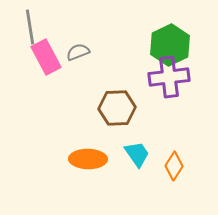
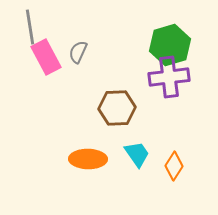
green hexagon: rotated 9 degrees clockwise
gray semicircle: rotated 45 degrees counterclockwise
